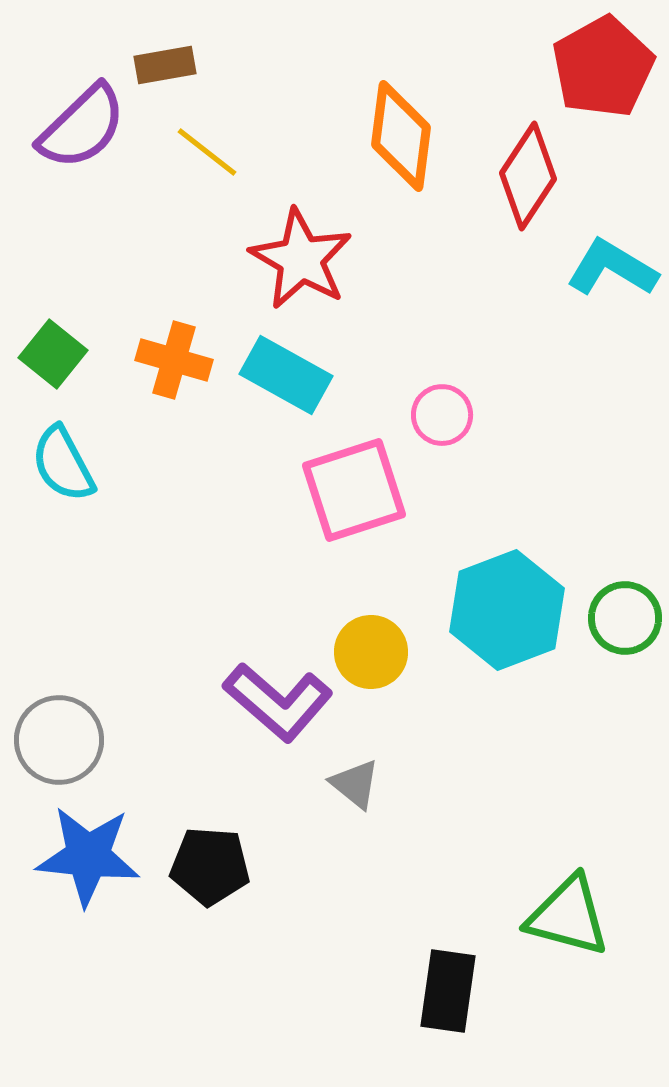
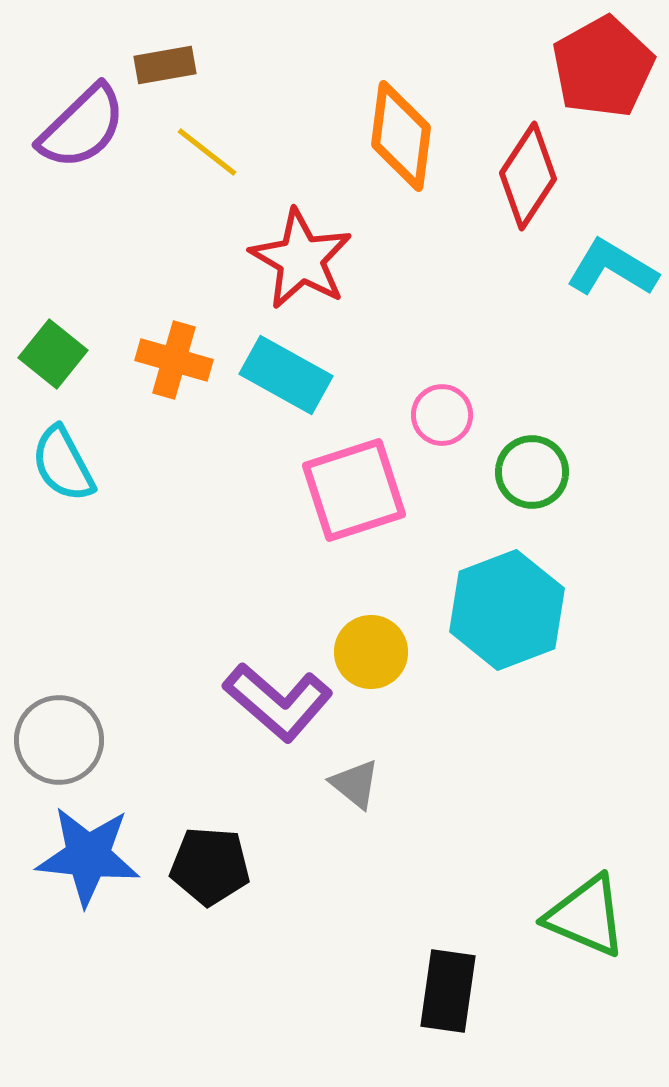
green circle: moved 93 px left, 146 px up
green triangle: moved 18 px right; rotated 8 degrees clockwise
